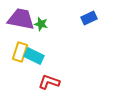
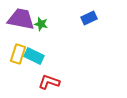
yellow rectangle: moved 2 px left, 2 px down
